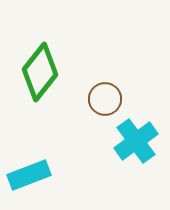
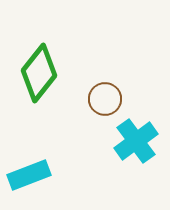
green diamond: moved 1 px left, 1 px down
